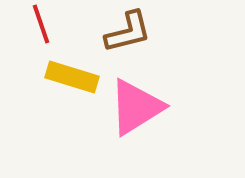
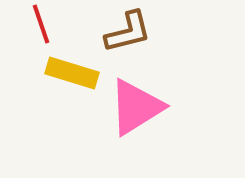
yellow rectangle: moved 4 px up
